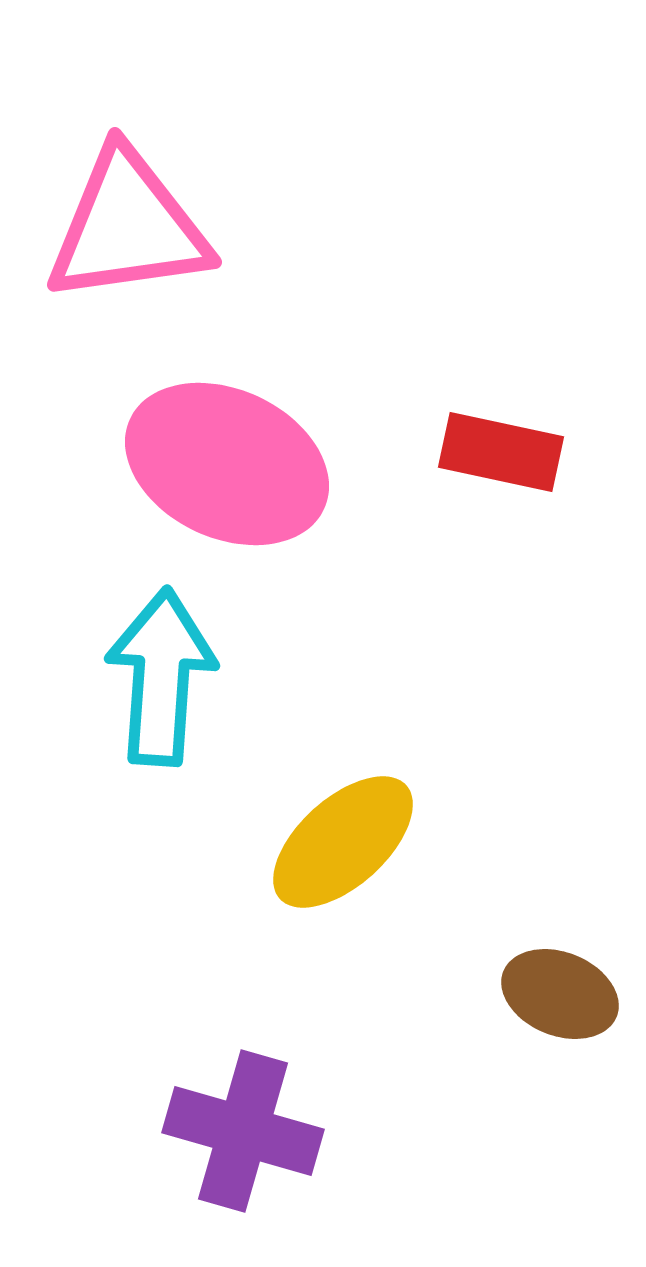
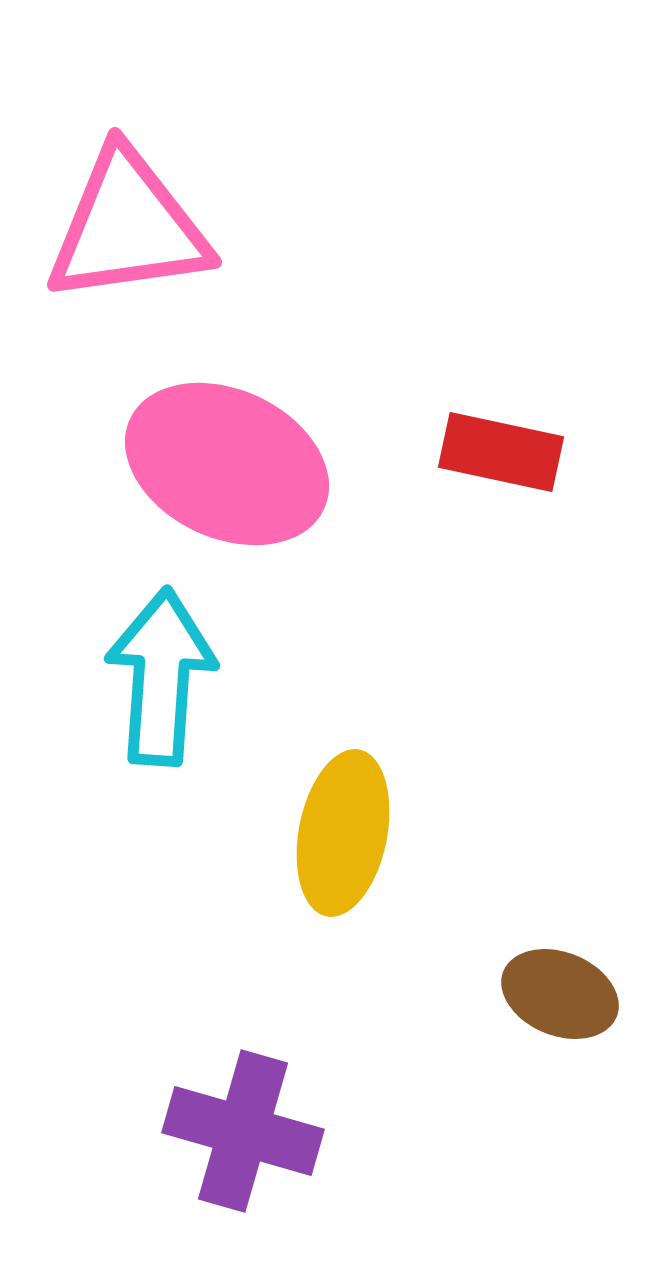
yellow ellipse: moved 9 px up; rotated 37 degrees counterclockwise
